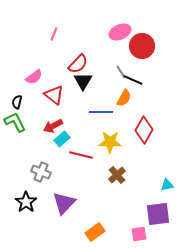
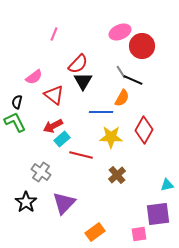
orange semicircle: moved 2 px left
yellow star: moved 1 px right, 5 px up
gray cross: rotated 12 degrees clockwise
